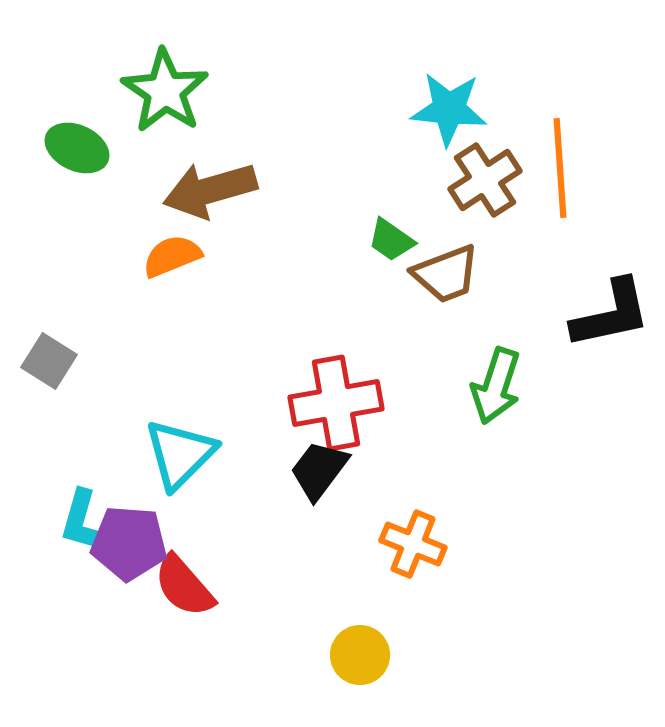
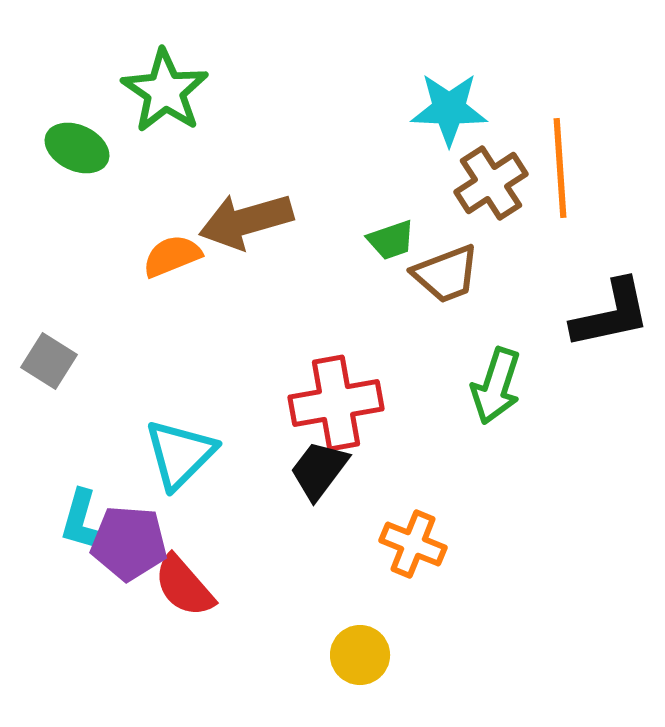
cyan star: rotated 4 degrees counterclockwise
brown cross: moved 6 px right, 3 px down
brown arrow: moved 36 px right, 31 px down
green trapezoid: rotated 54 degrees counterclockwise
